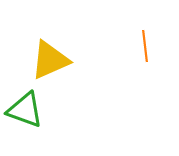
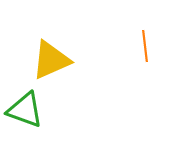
yellow triangle: moved 1 px right
